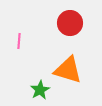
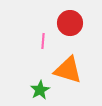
pink line: moved 24 px right
